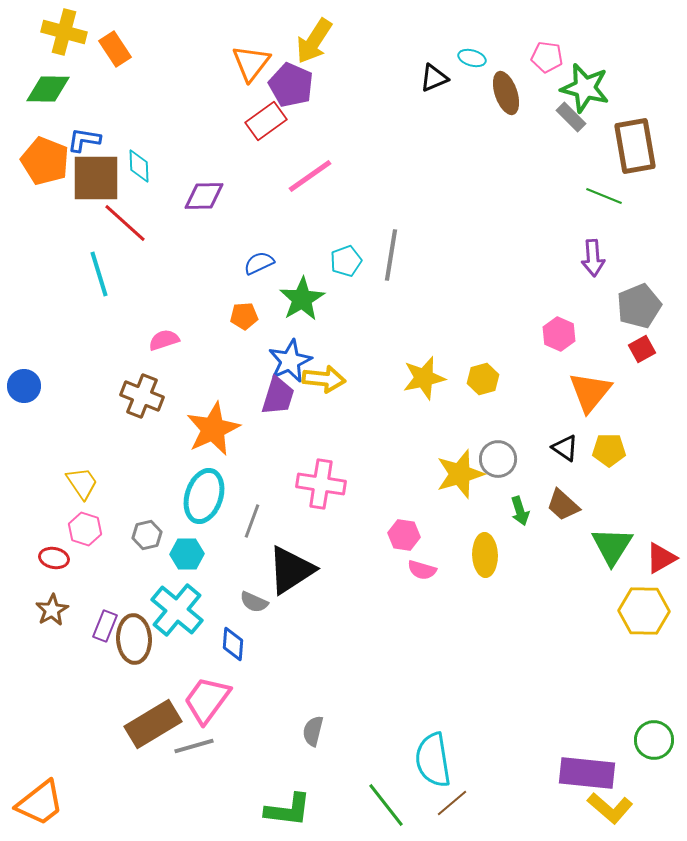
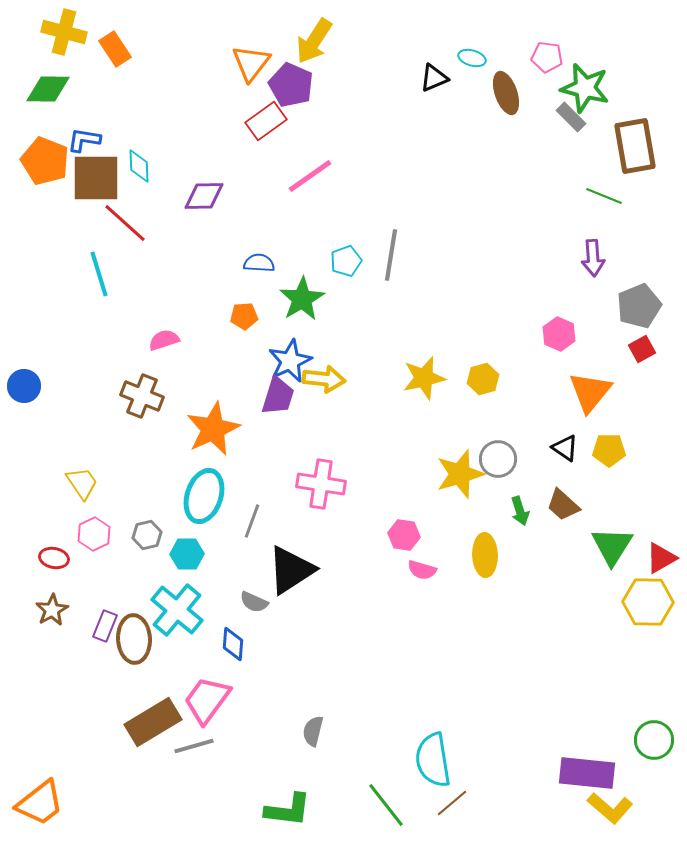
blue semicircle at (259, 263): rotated 28 degrees clockwise
pink hexagon at (85, 529): moved 9 px right, 5 px down; rotated 16 degrees clockwise
yellow hexagon at (644, 611): moved 4 px right, 9 px up
brown rectangle at (153, 724): moved 2 px up
